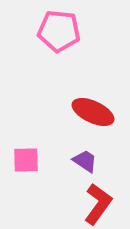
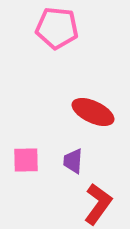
pink pentagon: moved 2 px left, 3 px up
purple trapezoid: moved 12 px left; rotated 120 degrees counterclockwise
